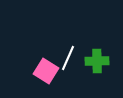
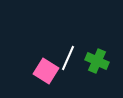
green cross: rotated 25 degrees clockwise
